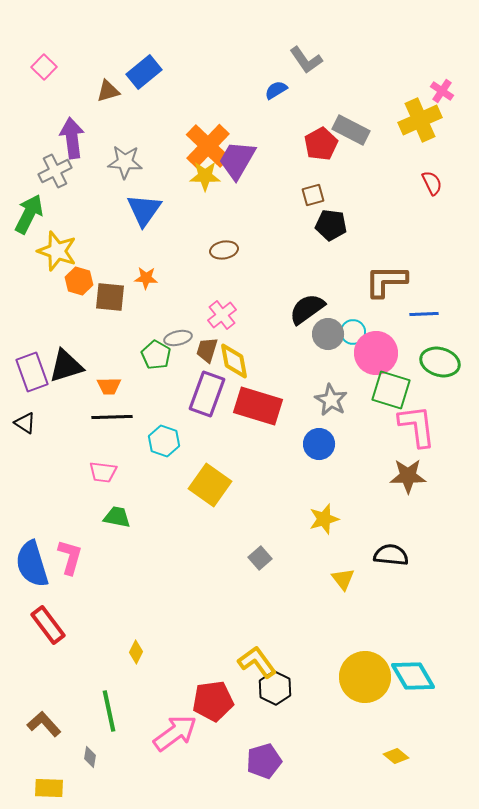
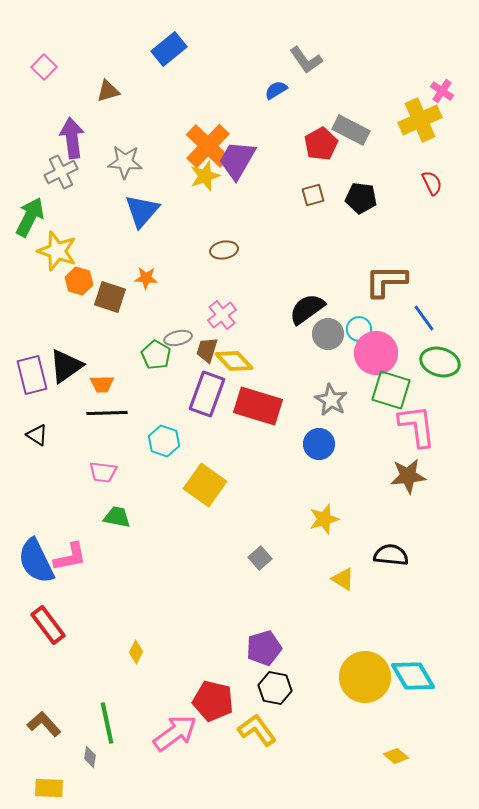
blue rectangle at (144, 72): moved 25 px right, 23 px up
gray cross at (55, 171): moved 6 px right, 1 px down
yellow star at (205, 176): rotated 20 degrees counterclockwise
blue triangle at (144, 210): moved 2 px left, 1 px down; rotated 6 degrees clockwise
green arrow at (29, 214): moved 1 px right, 3 px down
black pentagon at (331, 225): moved 30 px right, 27 px up
brown square at (110, 297): rotated 12 degrees clockwise
blue line at (424, 314): moved 4 px down; rotated 56 degrees clockwise
cyan circle at (353, 332): moved 6 px right, 3 px up
yellow diamond at (234, 361): rotated 33 degrees counterclockwise
black triangle at (66, 366): rotated 18 degrees counterclockwise
purple rectangle at (32, 372): moved 3 px down; rotated 6 degrees clockwise
orange trapezoid at (109, 386): moved 7 px left, 2 px up
black line at (112, 417): moved 5 px left, 4 px up
black triangle at (25, 423): moved 12 px right, 12 px down
brown star at (408, 476): rotated 6 degrees counterclockwise
yellow square at (210, 485): moved 5 px left
pink L-shape at (70, 557): rotated 63 degrees clockwise
blue semicircle at (32, 564): moved 4 px right, 3 px up; rotated 9 degrees counterclockwise
yellow triangle at (343, 579): rotated 20 degrees counterclockwise
yellow L-shape at (257, 662): moved 68 px down
black hexagon at (275, 688): rotated 16 degrees counterclockwise
red pentagon at (213, 701): rotated 21 degrees clockwise
green line at (109, 711): moved 2 px left, 12 px down
purple pentagon at (264, 761): moved 113 px up
